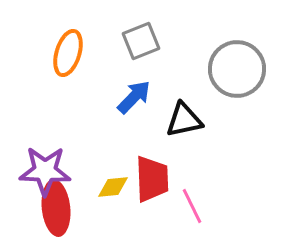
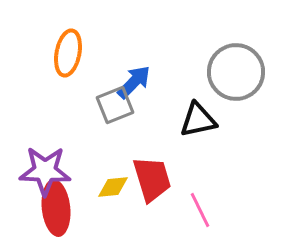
gray square: moved 26 px left, 64 px down
orange ellipse: rotated 6 degrees counterclockwise
gray circle: moved 1 px left, 3 px down
blue arrow: moved 15 px up
black triangle: moved 14 px right
red trapezoid: rotated 15 degrees counterclockwise
pink line: moved 8 px right, 4 px down
